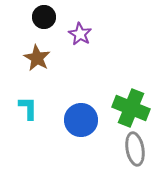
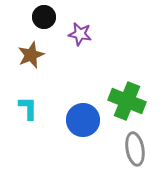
purple star: rotated 20 degrees counterclockwise
brown star: moved 6 px left, 3 px up; rotated 20 degrees clockwise
green cross: moved 4 px left, 7 px up
blue circle: moved 2 px right
